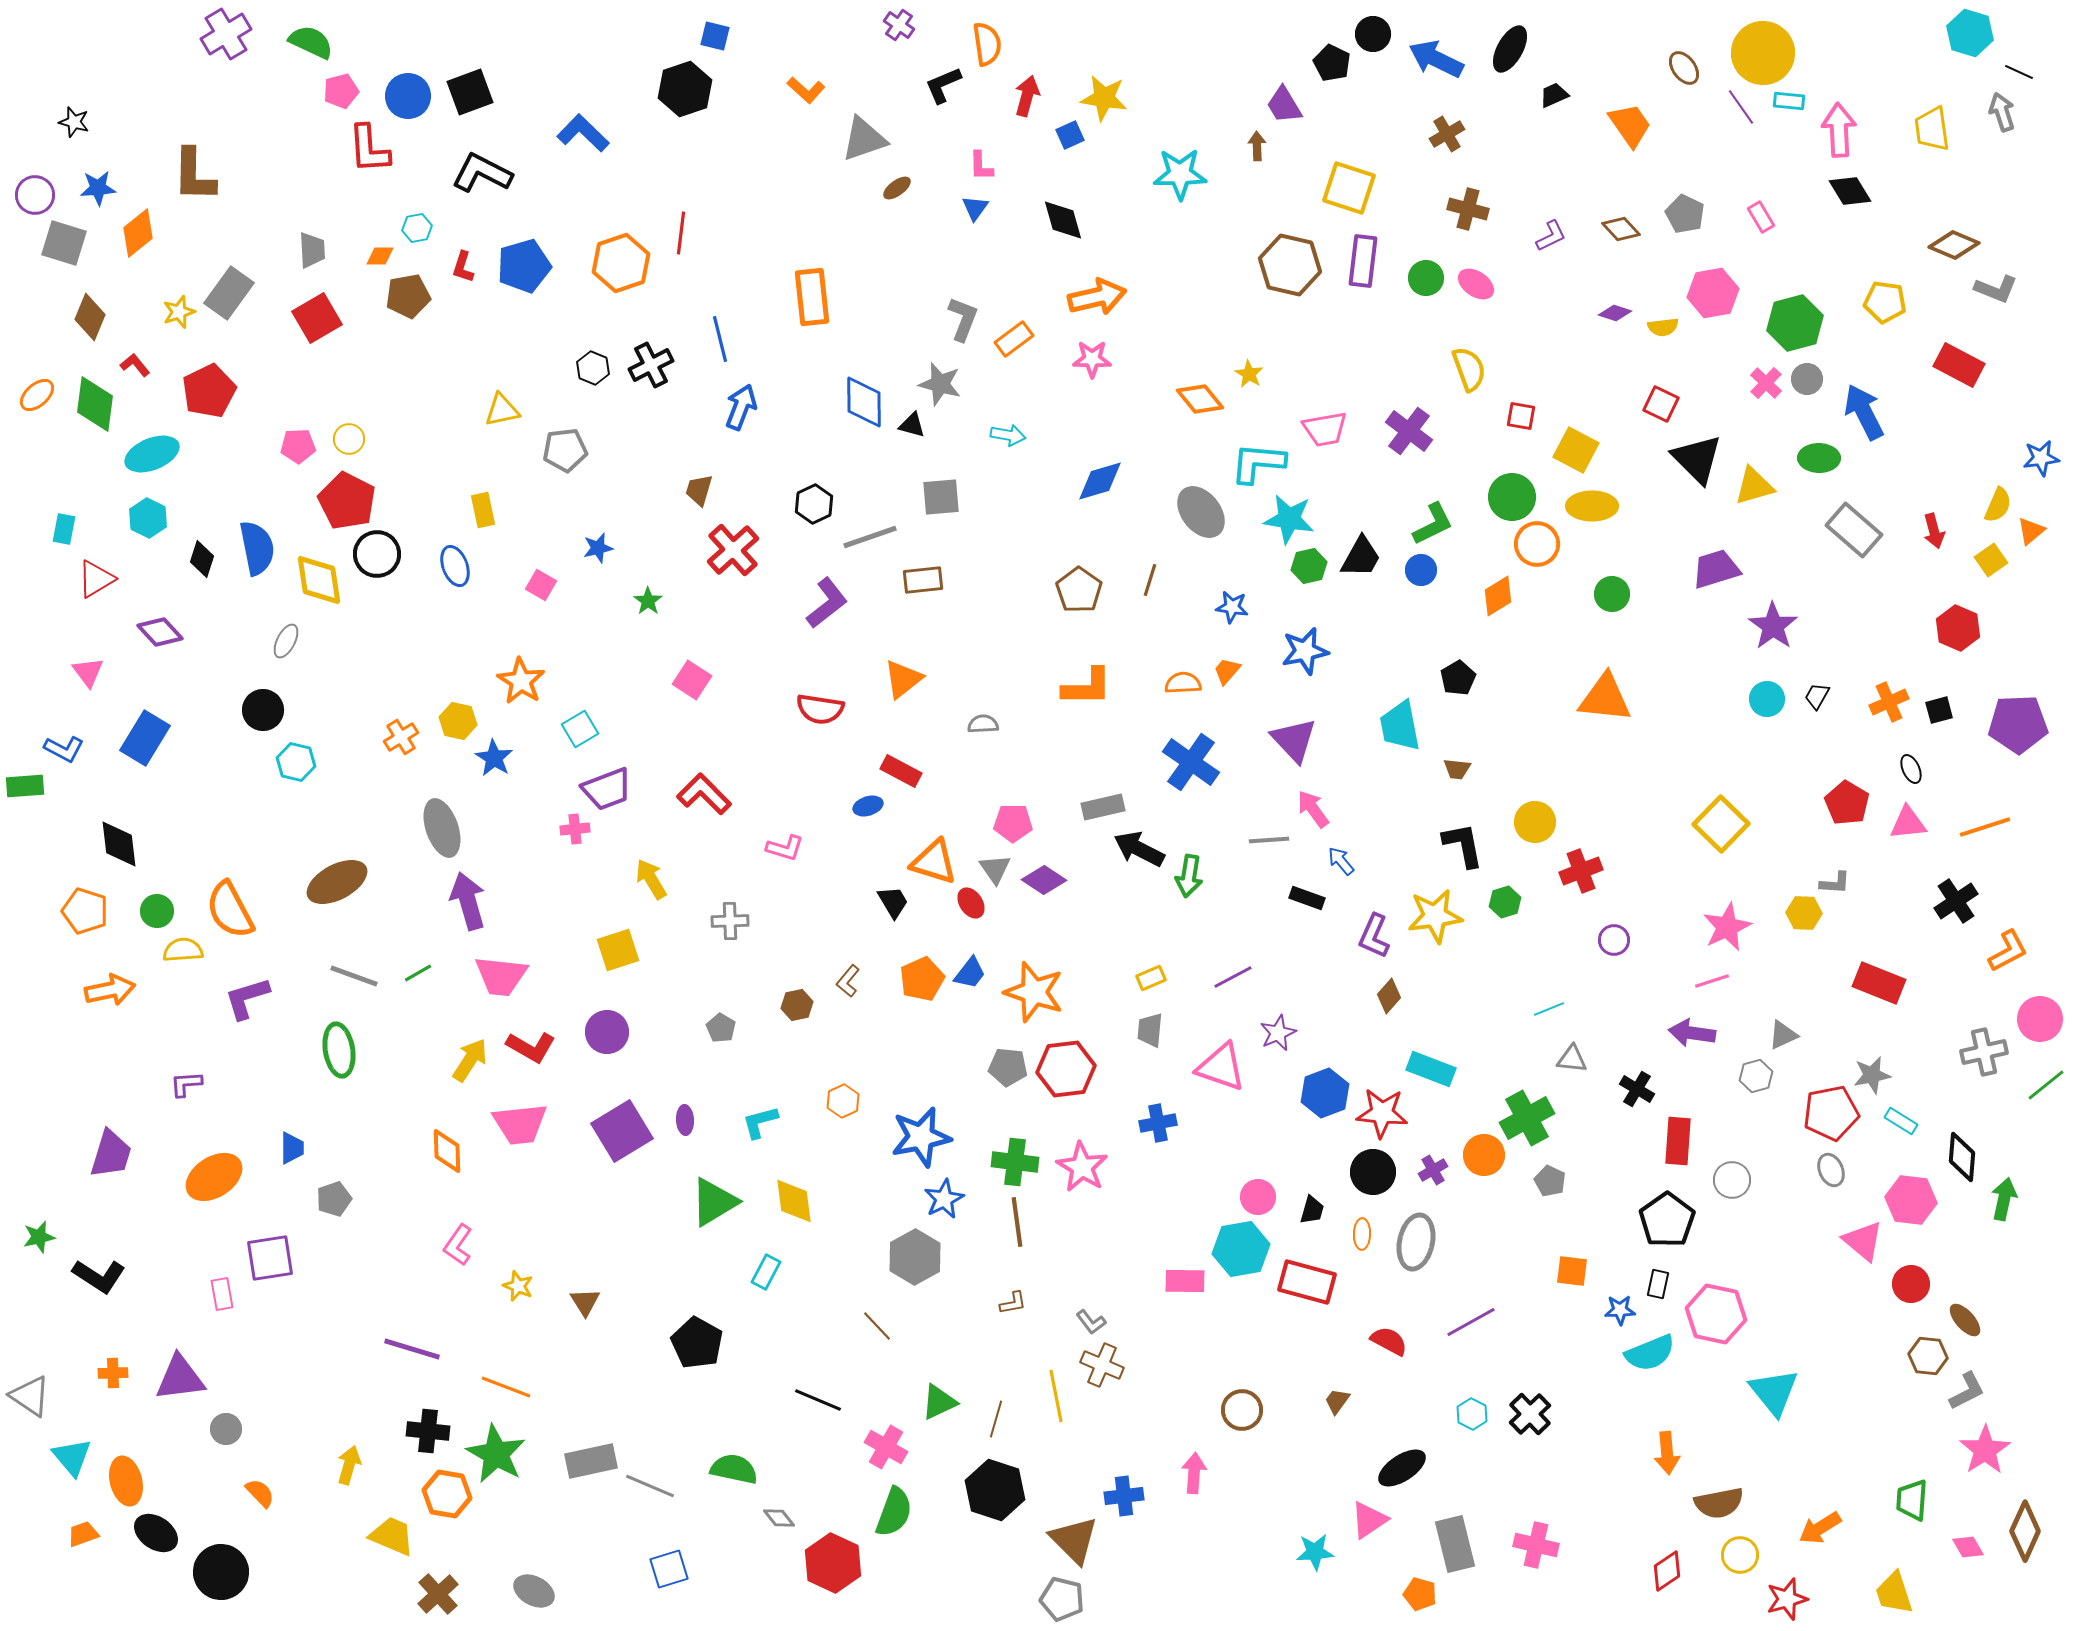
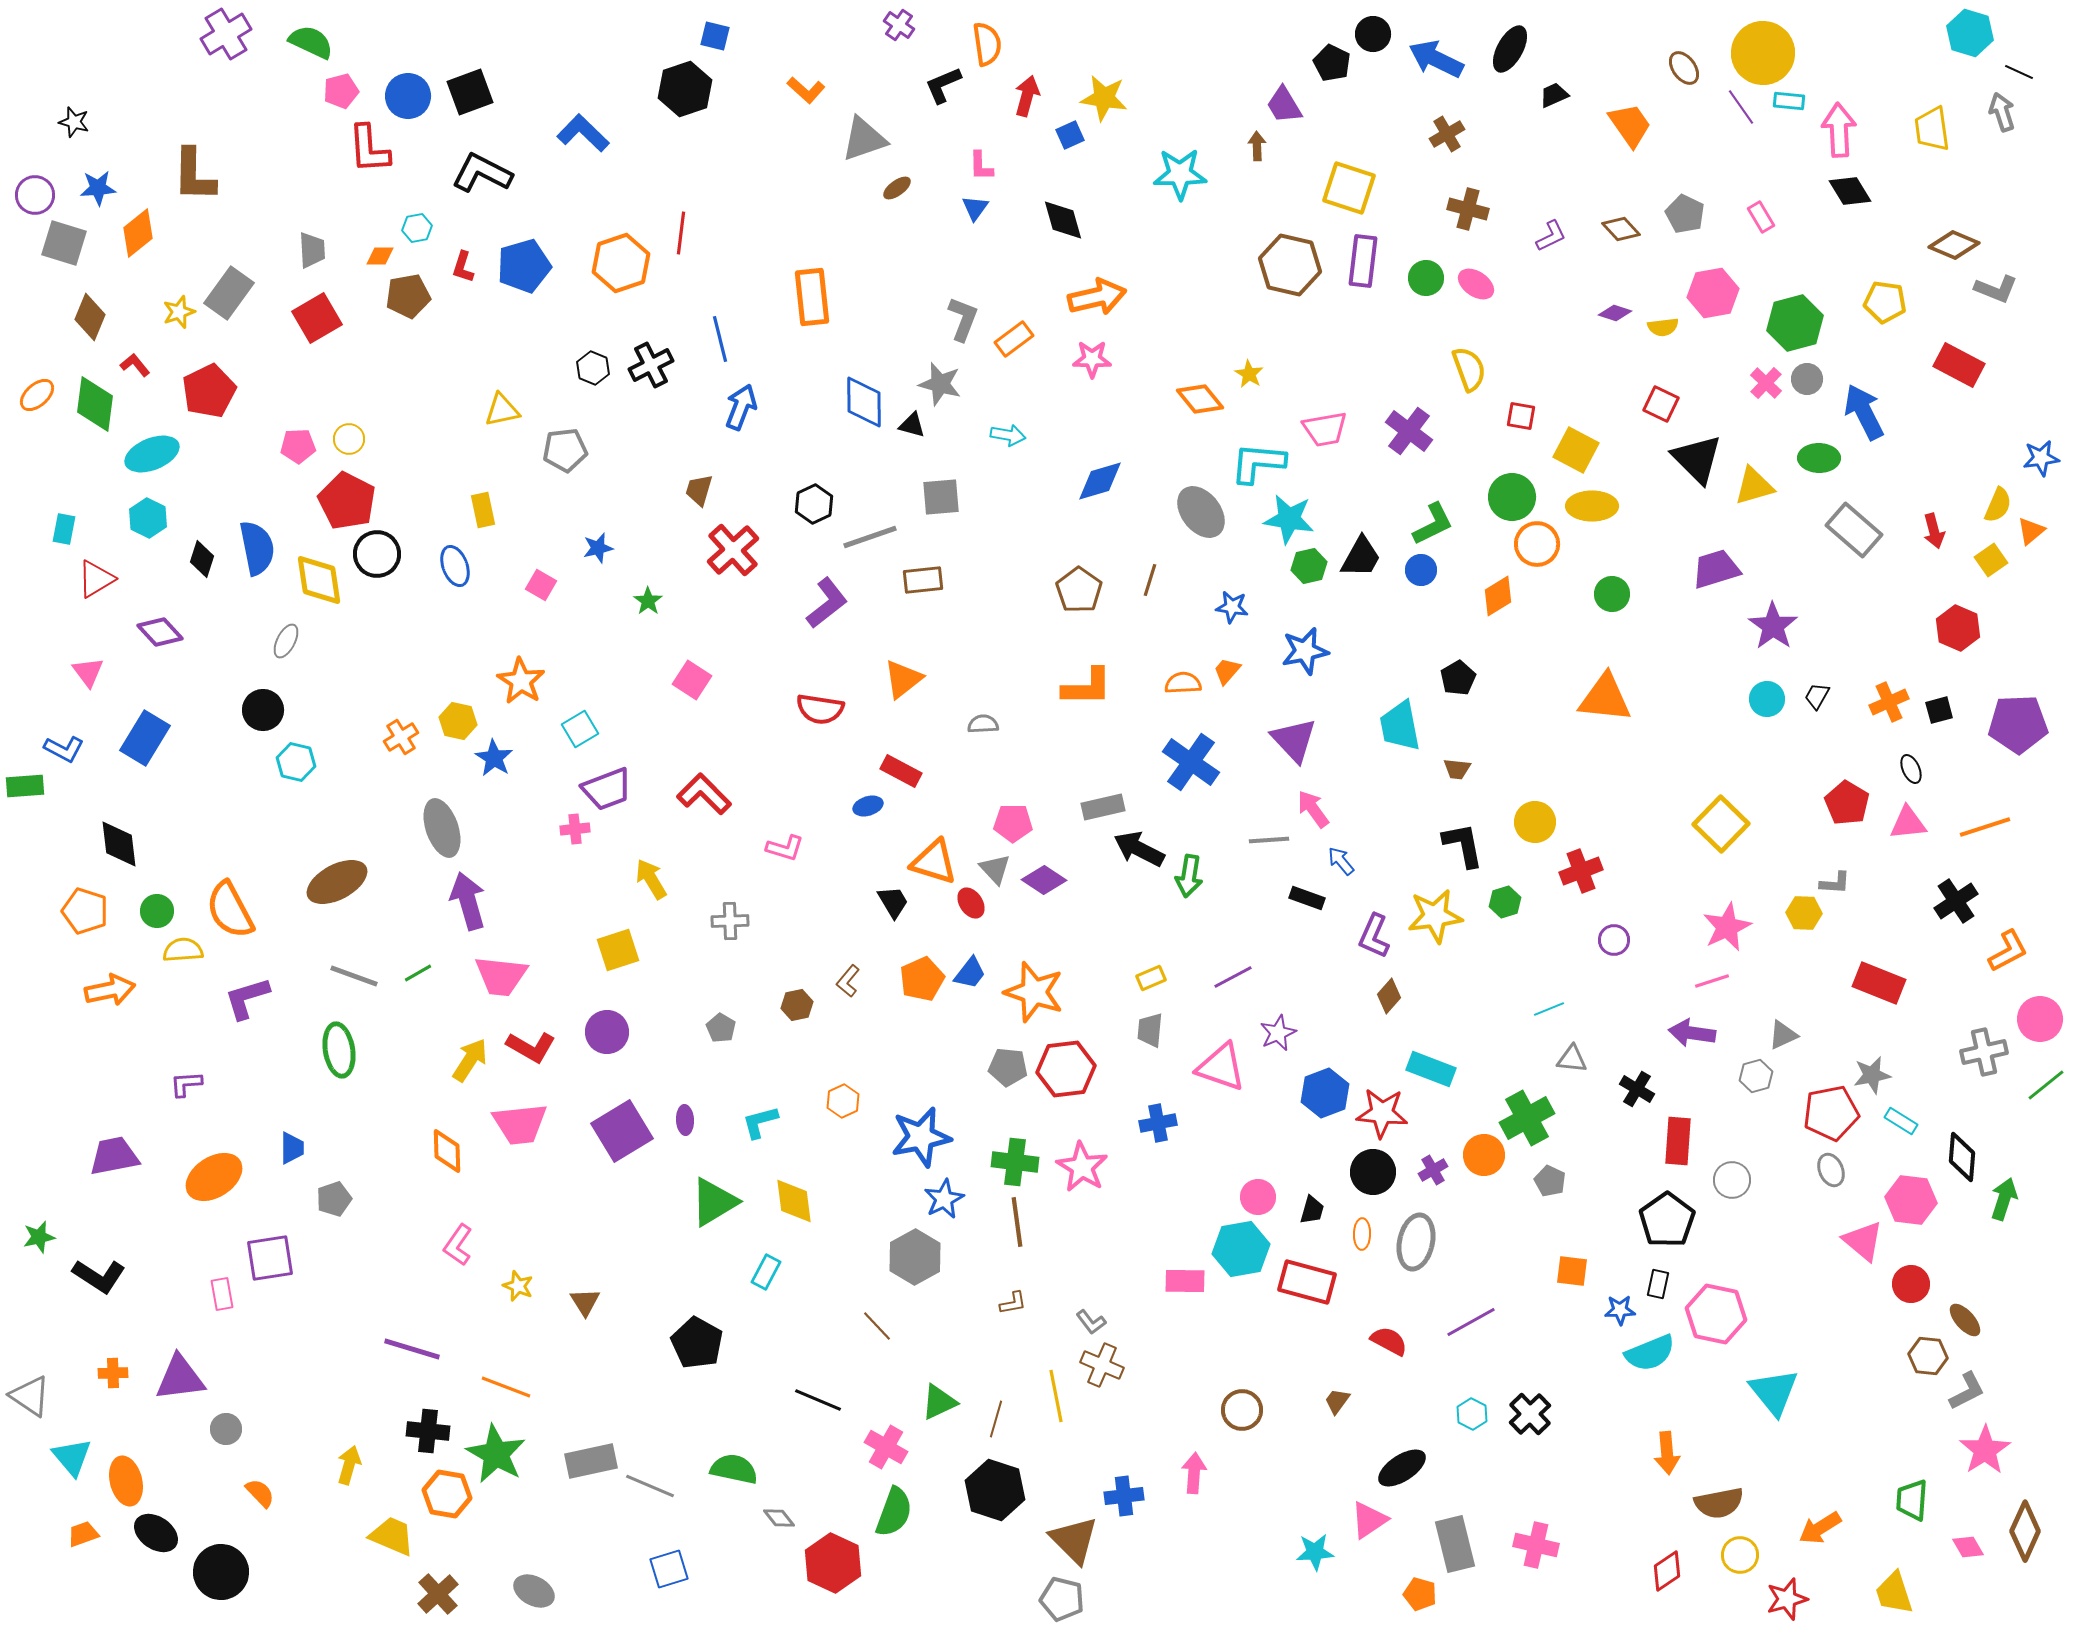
gray triangle at (995, 869): rotated 8 degrees counterclockwise
purple trapezoid at (111, 1154): moved 3 px right, 2 px down; rotated 118 degrees counterclockwise
green arrow at (2004, 1199): rotated 6 degrees clockwise
